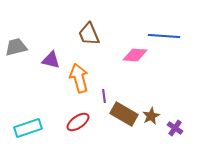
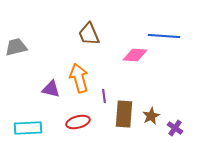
purple triangle: moved 29 px down
brown rectangle: rotated 64 degrees clockwise
red ellipse: rotated 20 degrees clockwise
cyan rectangle: rotated 16 degrees clockwise
